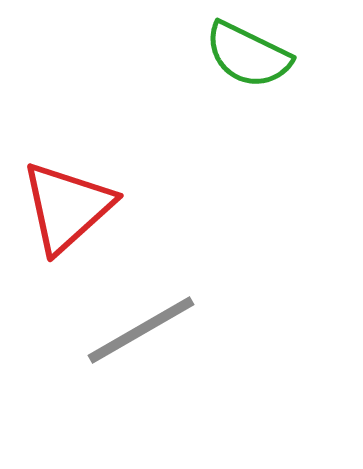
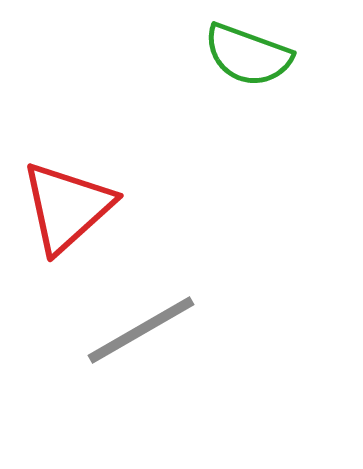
green semicircle: rotated 6 degrees counterclockwise
